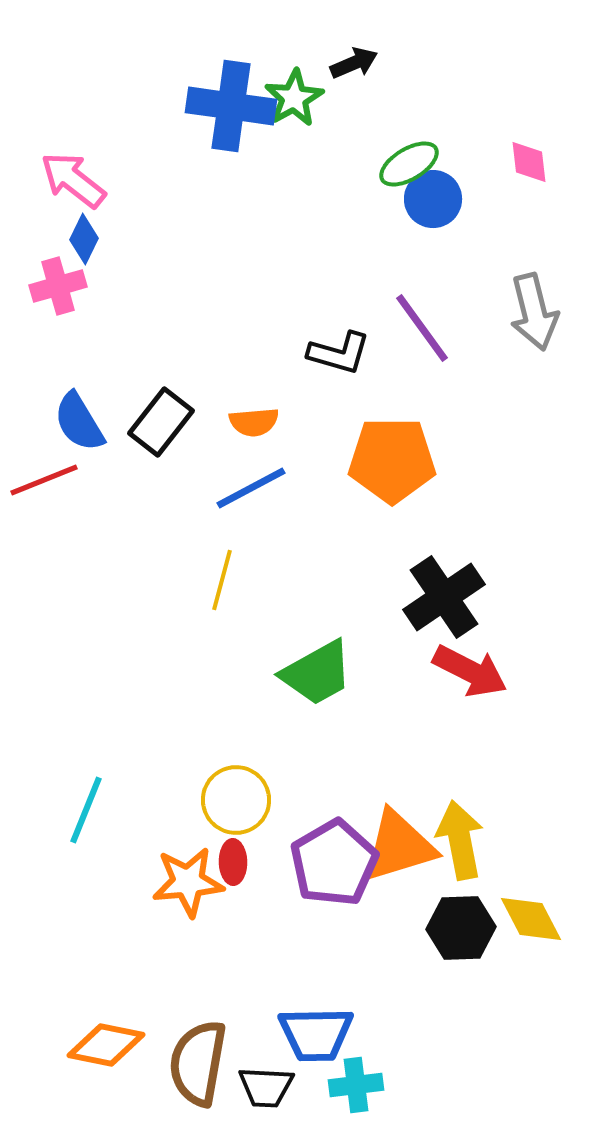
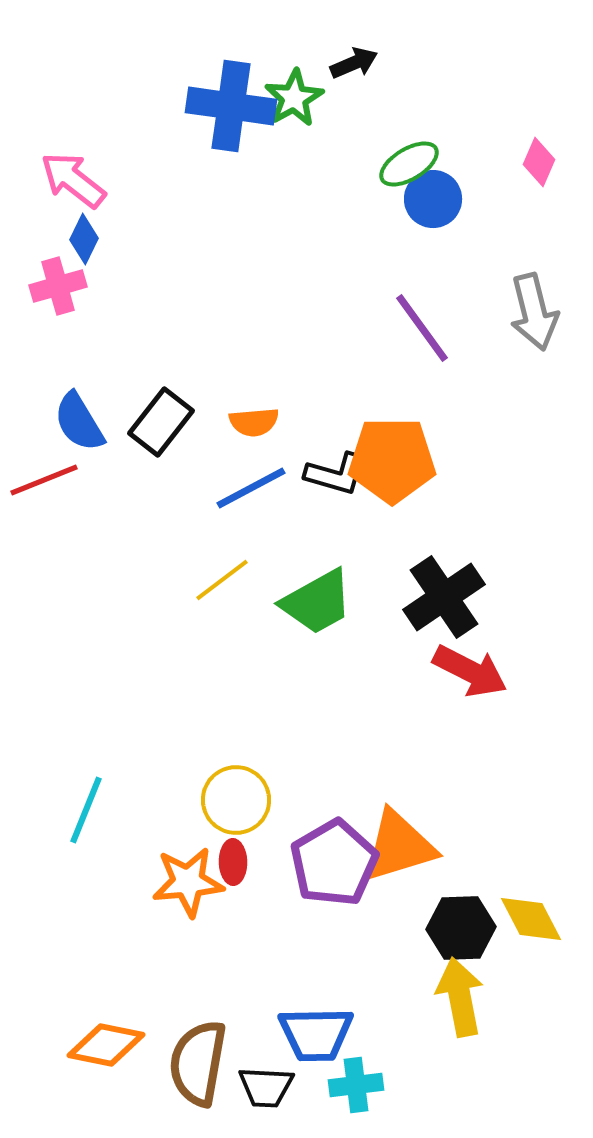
pink diamond: moved 10 px right; rotated 30 degrees clockwise
black L-shape: moved 3 px left, 121 px down
yellow line: rotated 38 degrees clockwise
green trapezoid: moved 71 px up
yellow arrow: moved 157 px down
